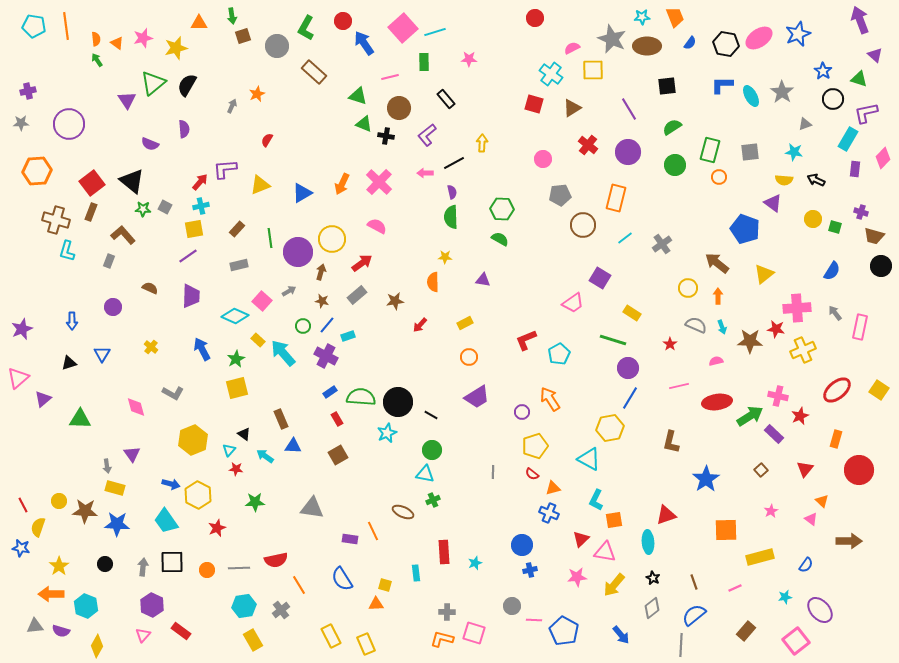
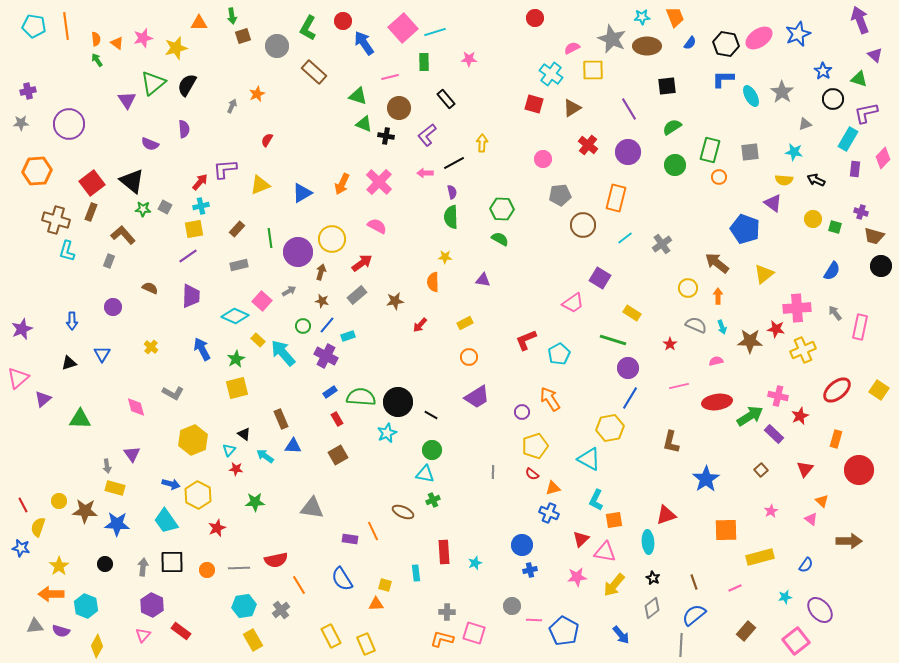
green L-shape at (306, 28): moved 2 px right
blue L-shape at (722, 85): moved 1 px right, 6 px up
